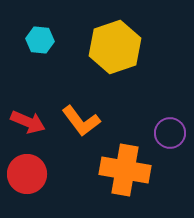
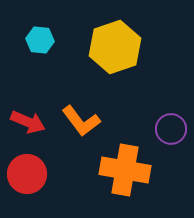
purple circle: moved 1 px right, 4 px up
